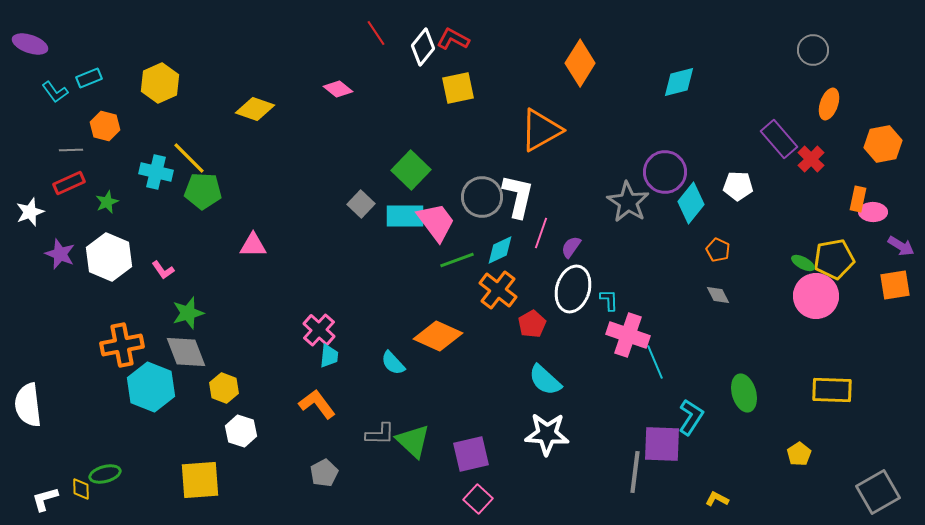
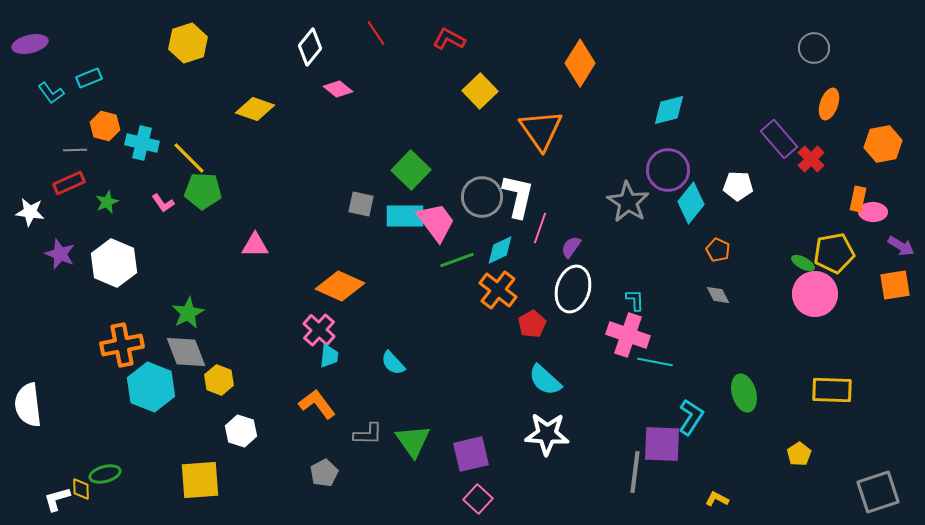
red L-shape at (453, 39): moved 4 px left
purple ellipse at (30, 44): rotated 32 degrees counterclockwise
white diamond at (423, 47): moved 113 px left
gray circle at (813, 50): moved 1 px right, 2 px up
cyan diamond at (679, 82): moved 10 px left, 28 px down
yellow hexagon at (160, 83): moved 28 px right, 40 px up; rotated 6 degrees clockwise
yellow square at (458, 88): moved 22 px right, 3 px down; rotated 32 degrees counterclockwise
cyan L-shape at (55, 92): moved 4 px left, 1 px down
orange triangle at (541, 130): rotated 36 degrees counterclockwise
gray line at (71, 150): moved 4 px right
cyan cross at (156, 172): moved 14 px left, 29 px up
purple circle at (665, 172): moved 3 px right, 2 px up
gray square at (361, 204): rotated 32 degrees counterclockwise
white star at (30, 212): rotated 28 degrees clockwise
pink line at (541, 233): moved 1 px left, 5 px up
pink triangle at (253, 245): moved 2 px right
white hexagon at (109, 257): moved 5 px right, 6 px down
yellow pentagon at (834, 259): moved 6 px up
pink L-shape at (163, 270): moved 67 px up
pink circle at (816, 296): moved 1 px left, 2 px up
cyan L-shape at (609, 300): moved 26 px right
green star at (188, 313): rotated 12 degrees counterclockwise
orange diamond at (438, 336): moved 98 px left, 50 px up
cyan line at (655, 362): rotated 56 degrees counterclockwise
yellow hexagon at (224, 388): moved 5 px left, 8 px up
gray L-shape at (380, 434): moved 12 px left
green triangle at (413, 441): rotated 12 degrees clockwise
gray square at (878, 492): rotated 12 degrees clockwise
white L-shape at (45, 499): moved 12 px right
